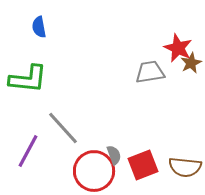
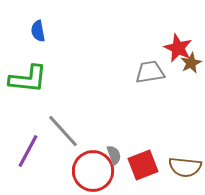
blue semicircle: moved 1 px left, 4 px down
gray line: moved 3 px down
red circle: moved 1 px left
